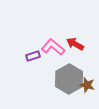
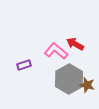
pink L-shape: moved 3 px right, 4 px down
purple rectangle: moved 9 px left, 9 px down
